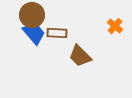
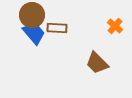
brown rectangle: moved 5 px up
brown trapezoid: moved 17 px right, 7 px down
